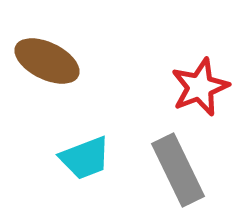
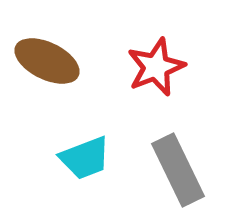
red star: moved 44 px left, 20 px up
